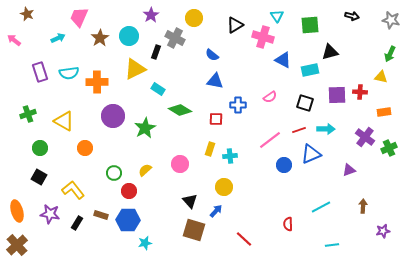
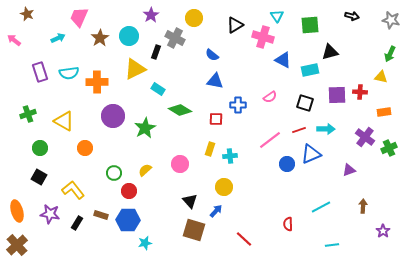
blue circle at (284, 165): moved 3 px right, 1 px up
purple star at (383, 231): rotated 24 degrees counterclockwise
